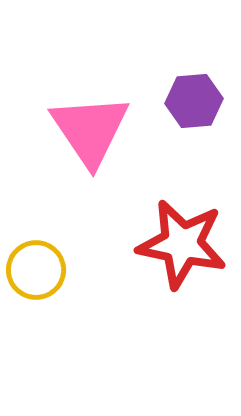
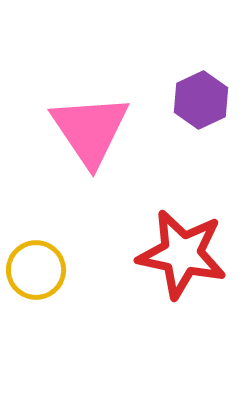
purple hexagon: moved 7 px right, 1 px up; rotated 20 degrees counterclockwise
red star: moved 10 px down
